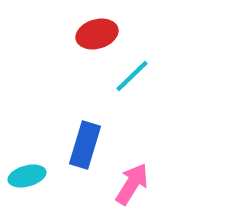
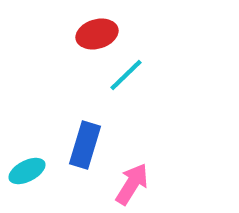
cyan line: moved 6 px left, 1 px up
cyan ellipse: moved 5 px up; rotated 12 degrees counterclockwise
